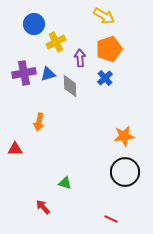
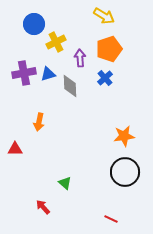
green triangle: rotated 24 degrees clockwise
